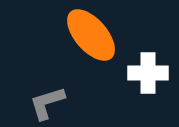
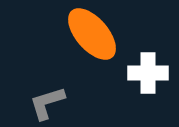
orange ellipse: moved 1 px right, 1 px up
